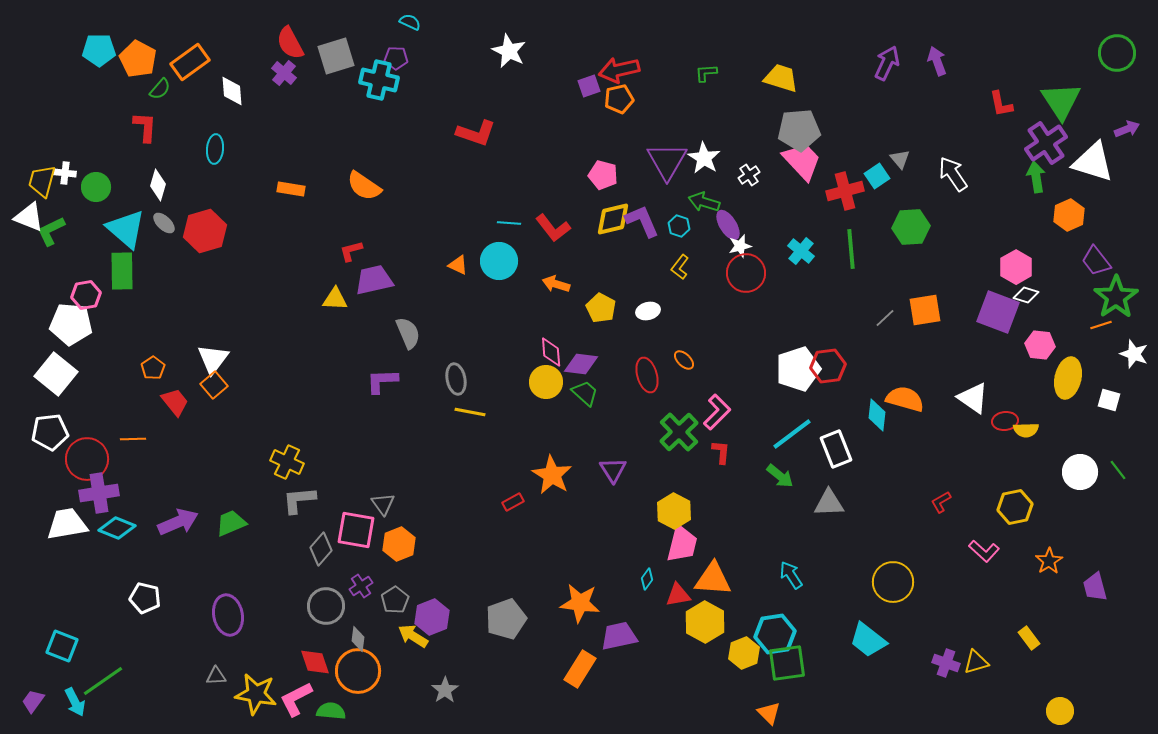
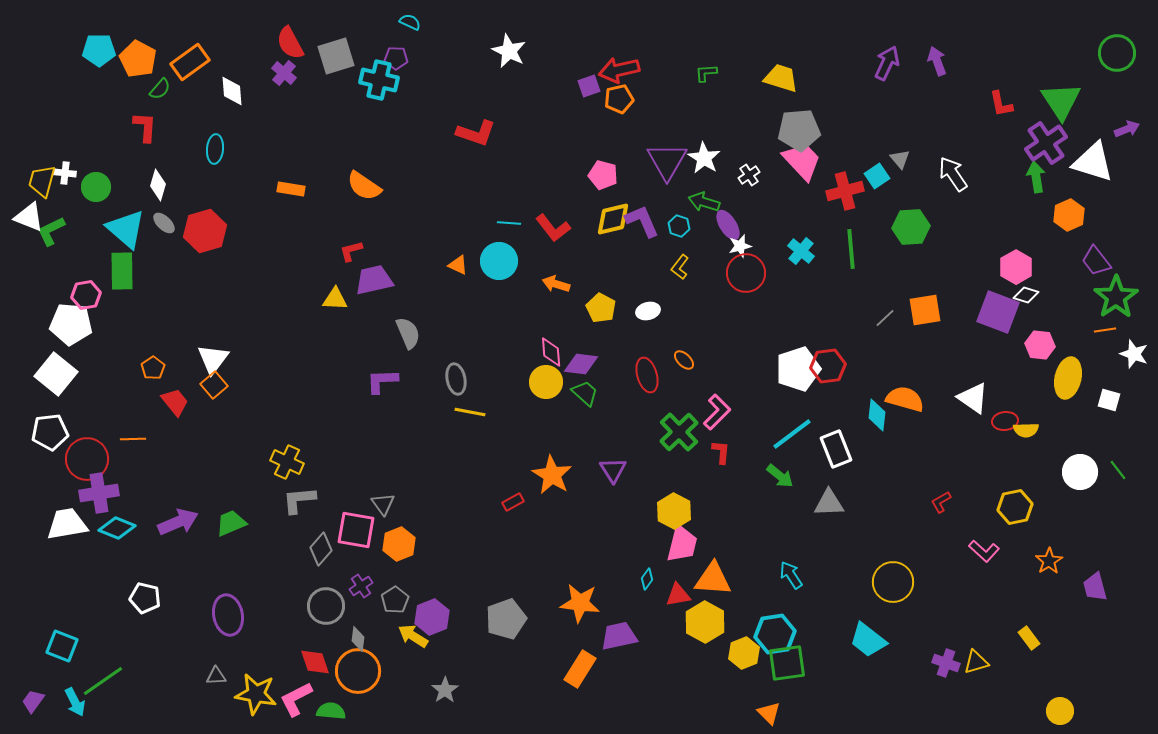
orange line at (1101, 325): moved 4 px right, 5 px down; rotated 10 degrees clockwise
